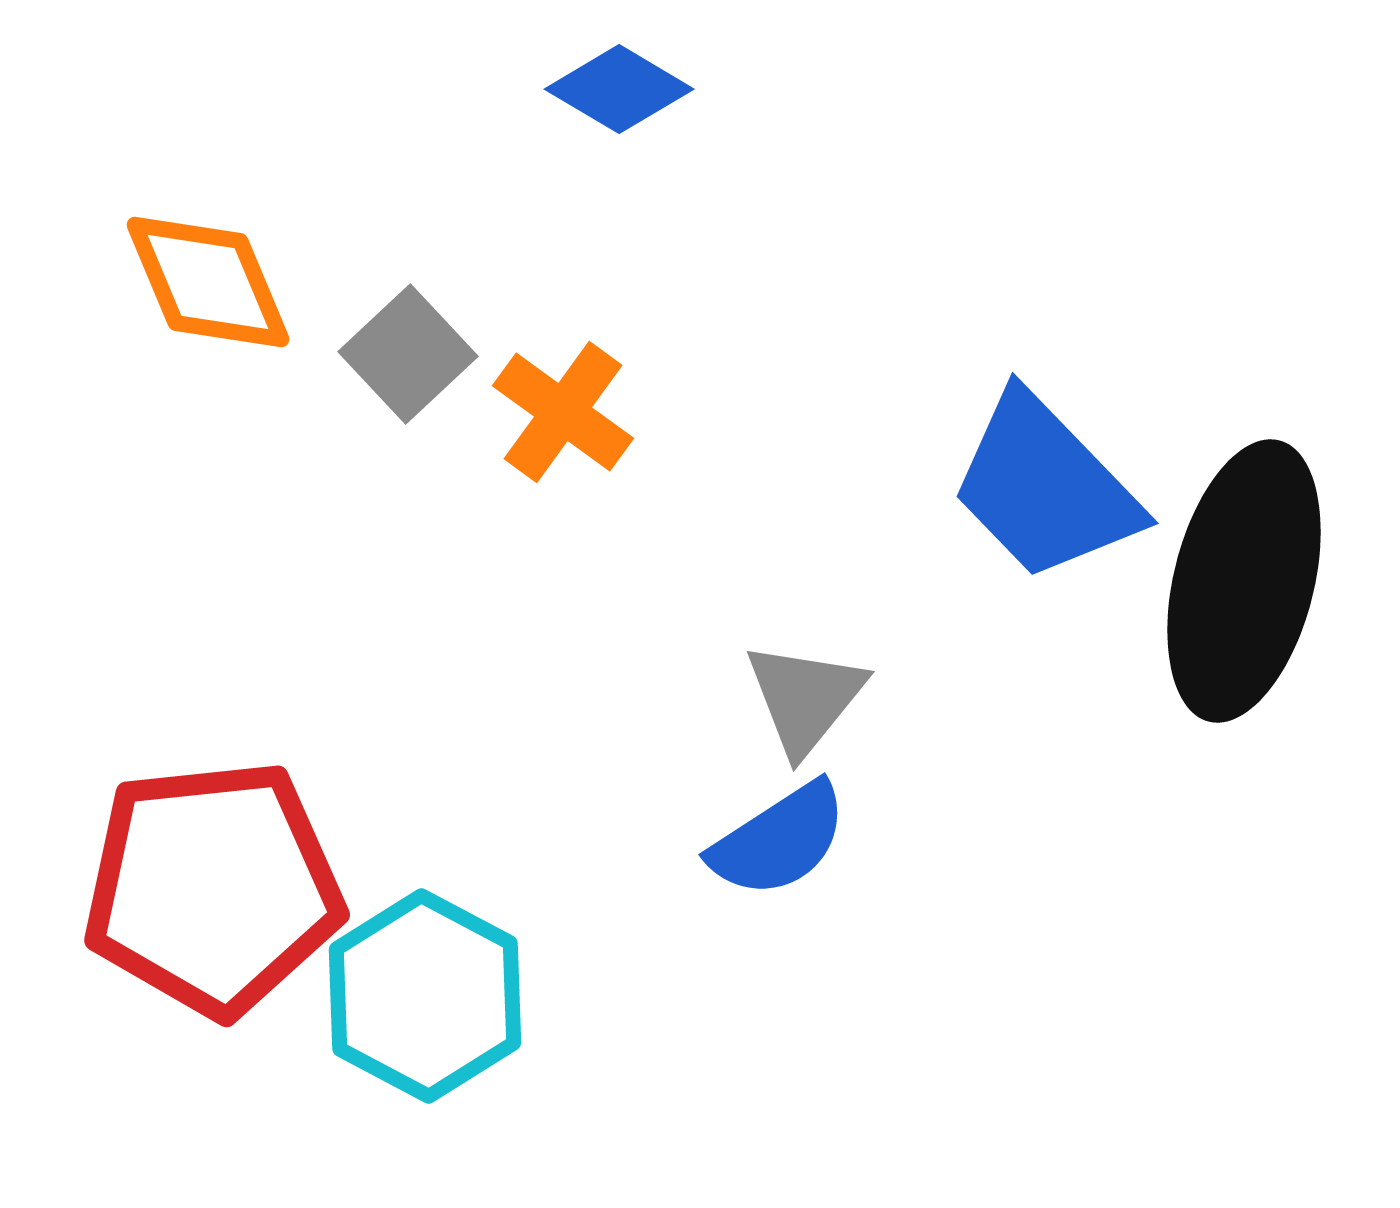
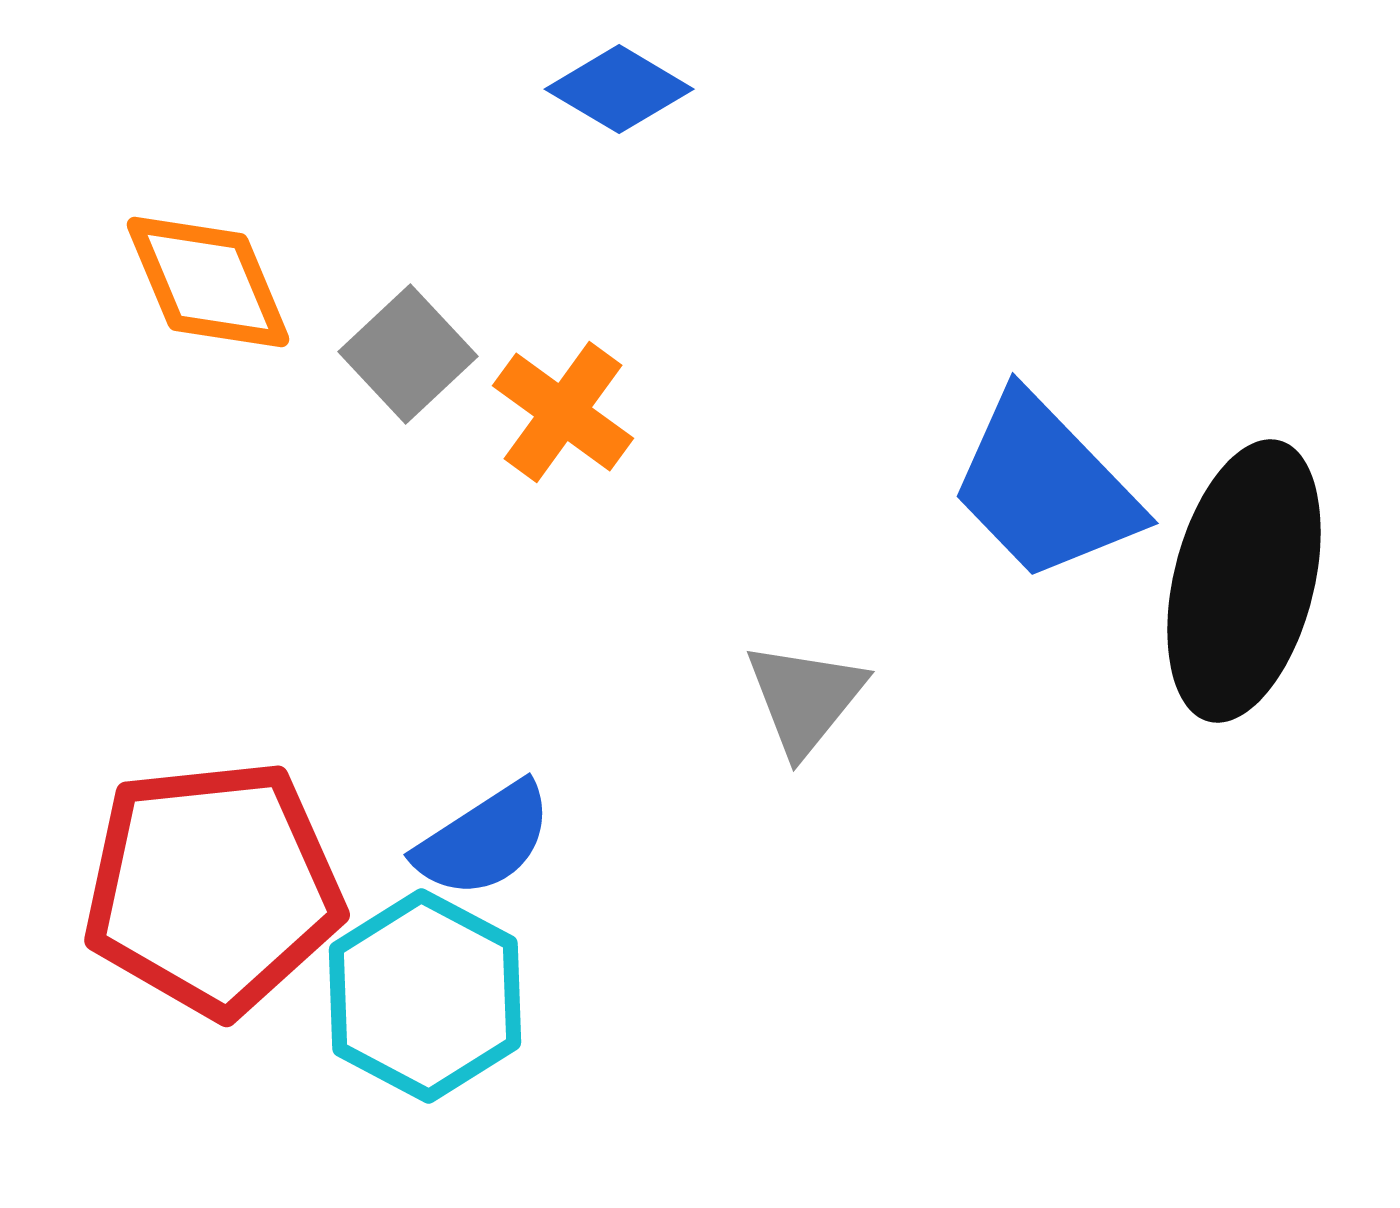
blue semicircle: moved 295 px left
